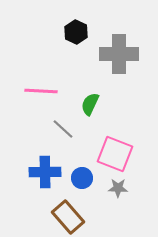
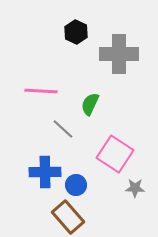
pink square: rotated 12 degrees clockwise
blue circle: moved 6 px left, 7 px down
gray star: moved 17 px right
